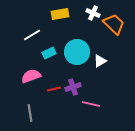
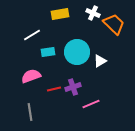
cyan rectangle: moved 1 px left, 1 px up; rotated 16 degrees clockwise
pink line: rotated 36 degrees counterclockwise
gray line: moved 1 px up
